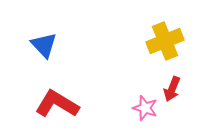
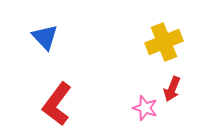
yellow cross: moved 1 px left, 1 px down
blue triangle: moved 1 px right, 8 px up
red L-shape: rotated 84 degrees counterclockwise
